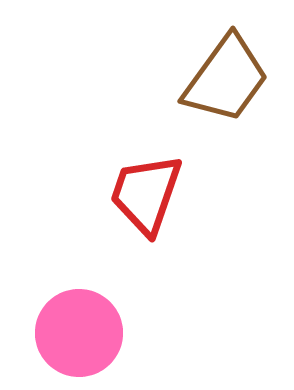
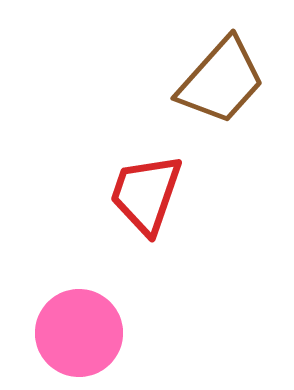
brown trapezoid: moved 5 px left, 2 px down; rotated 6 degrees clockwise
